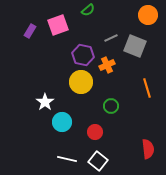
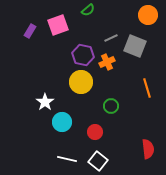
orange cross: moved 3 px up
